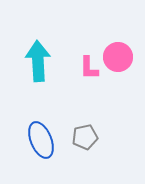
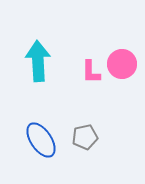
pink circle: moved 4 px right, 7 px down
pink L-shape: moved 2 px right, 4 px down
blue ellipse: rotated 12 degrees counterclockwise
